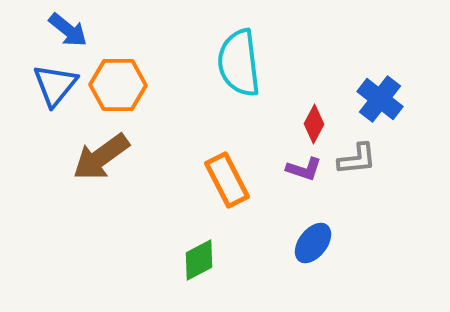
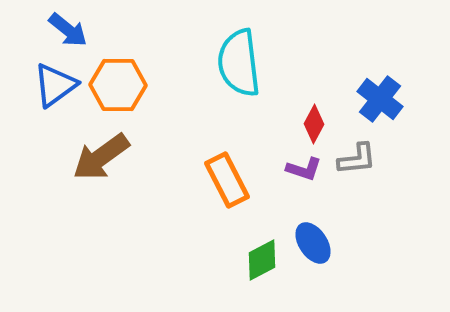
blue triangle: rotated 15 degrees clockwise
blue ellipse: rotated 72 degrees counterclockwise
green diamond: moved 63 px right
